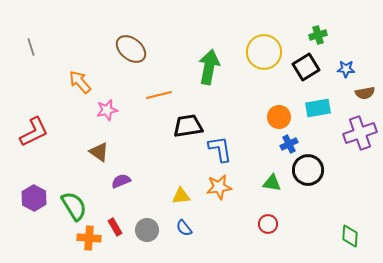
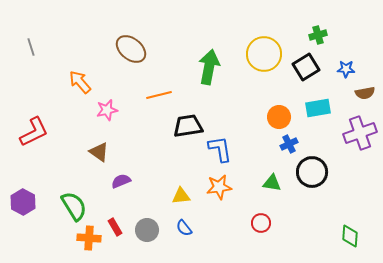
yellow circle: moved 2 px down
black circle: moved 4 px right, 2 px down
purple hexagon: moved 11 px left, 4 px down
red circle: moved 7 px left, 1 px up
